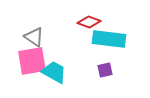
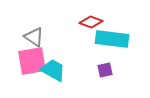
red diamond: moved 2 px right
cyan rectangle: moved 3 px right
cyan trapezoid: moved 1 px left, 2 px up
